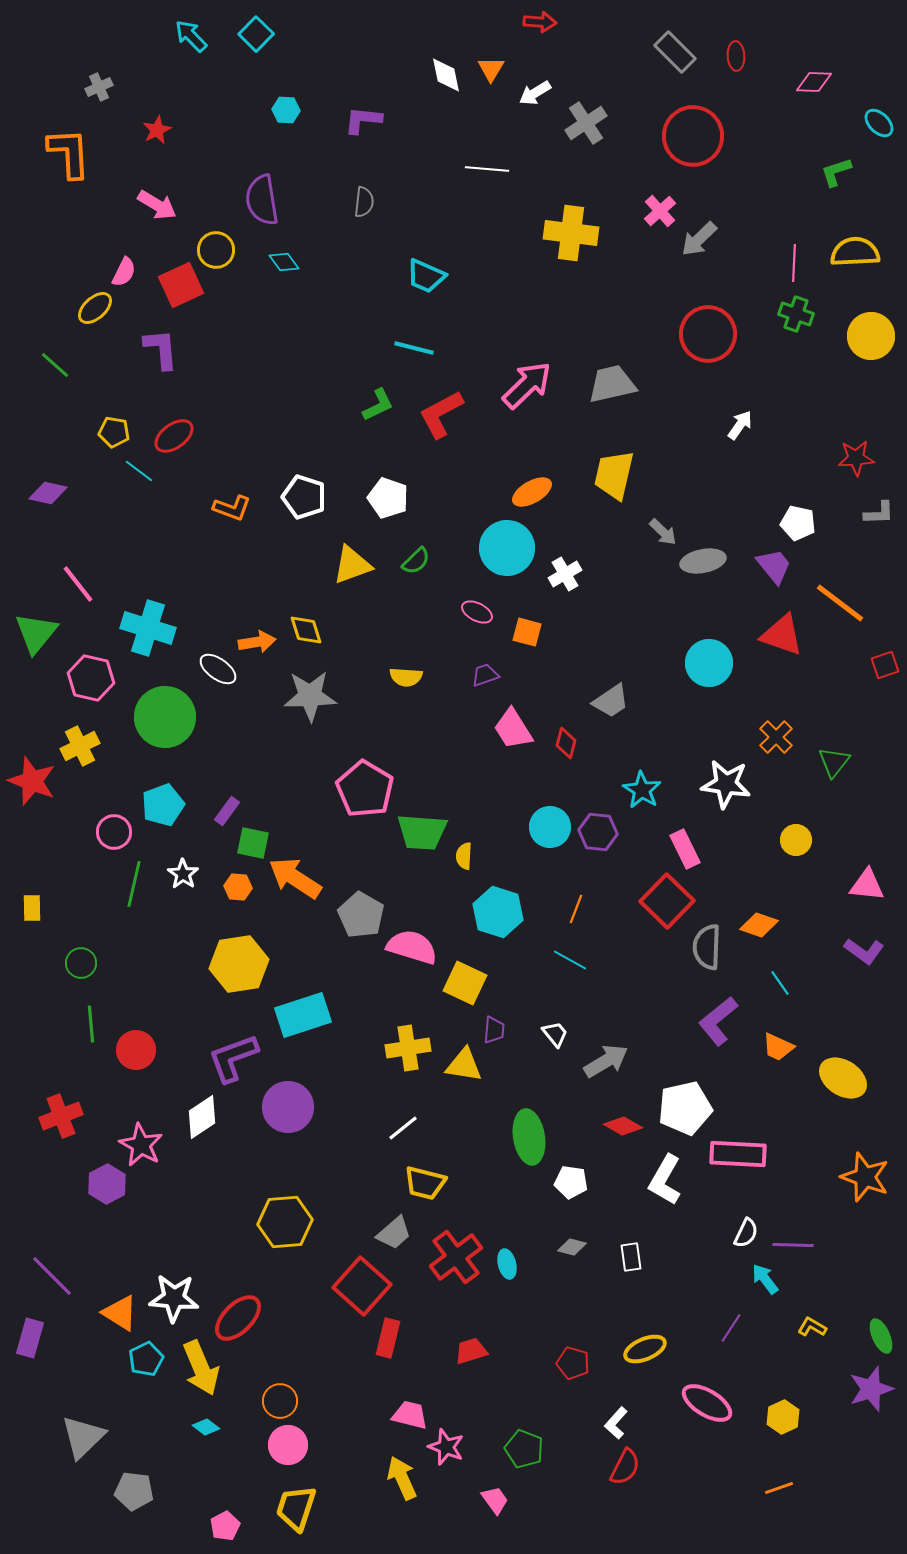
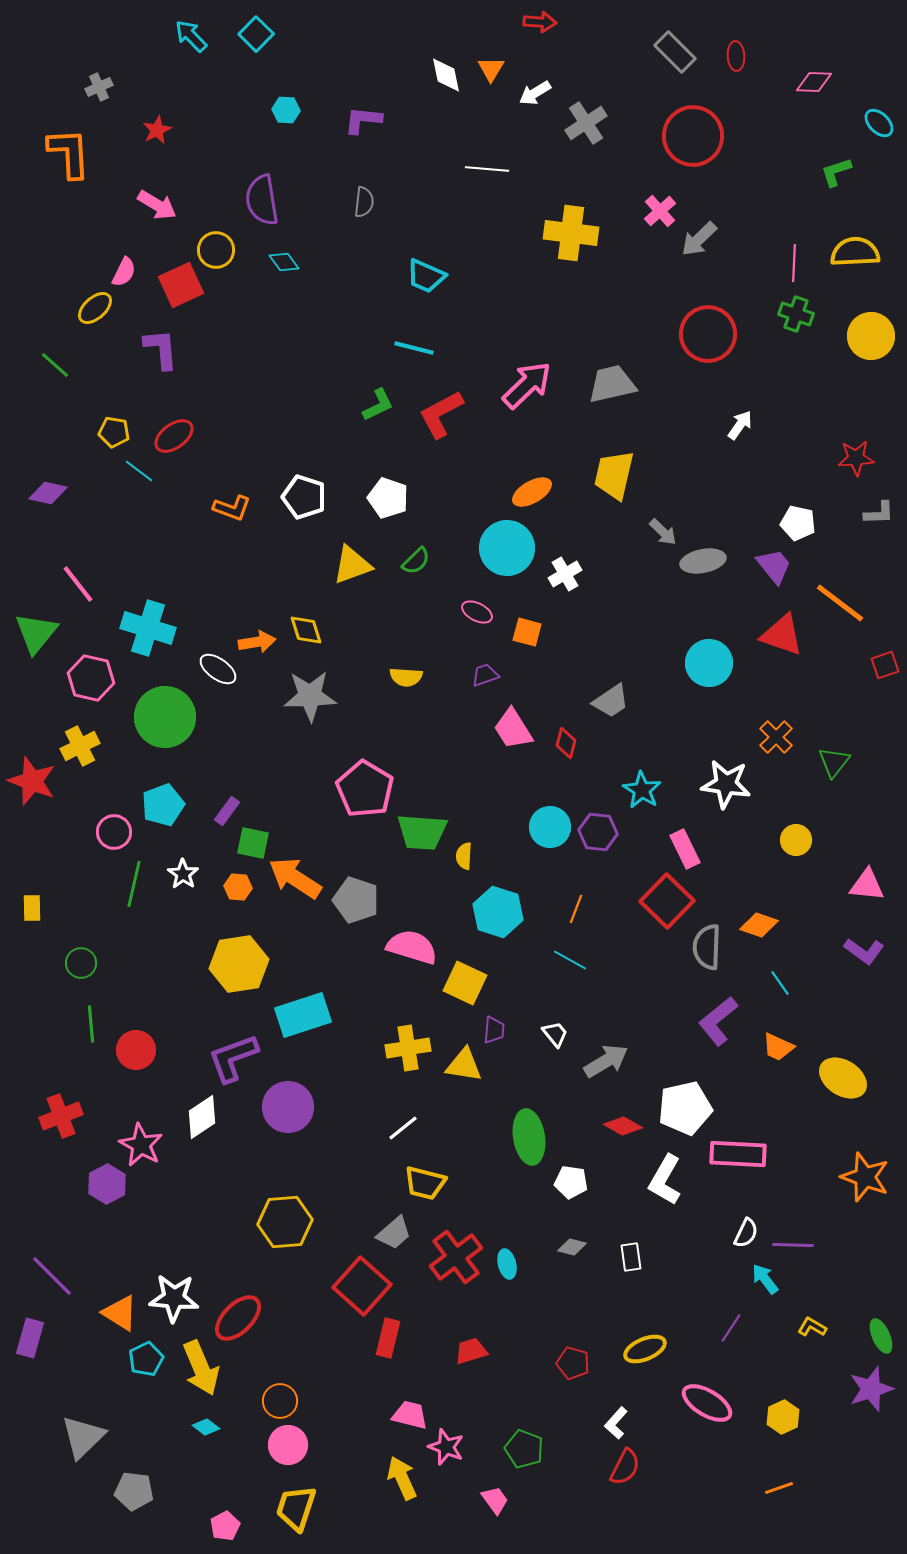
gray pentagon at (361, 915): moved 5 px left, 15 px up; rotated 12 degrees counterclockwise
